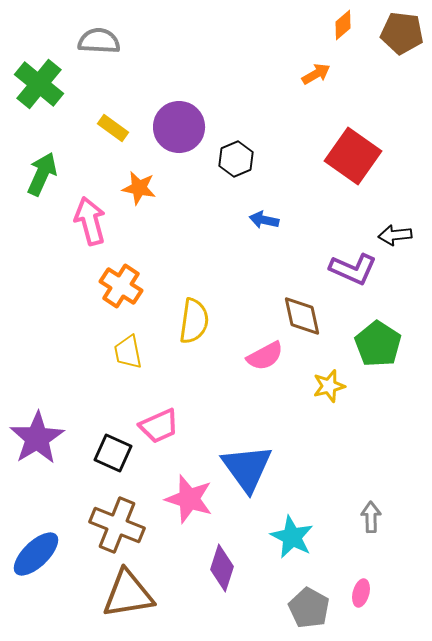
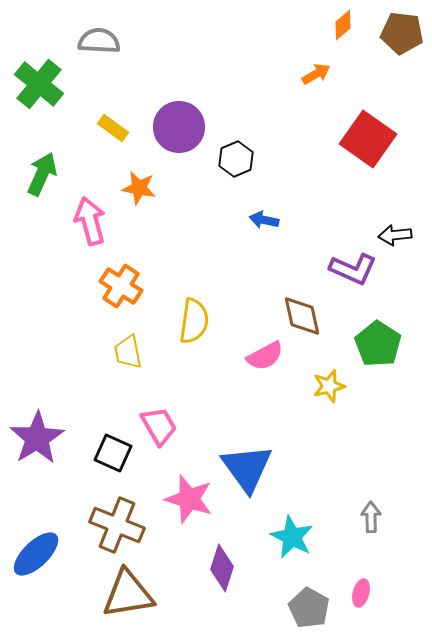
red square: moved 15 px right, 17 px up
pink trapezoid: rotated 96 degrees counterclockwise
